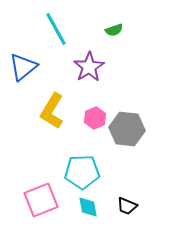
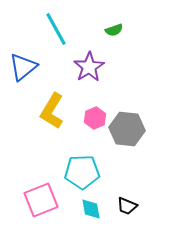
cyan diamond: moved 3 px right, 2 px down
